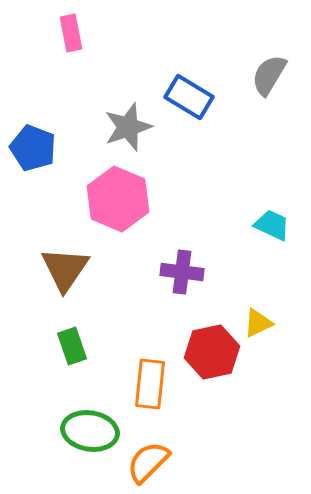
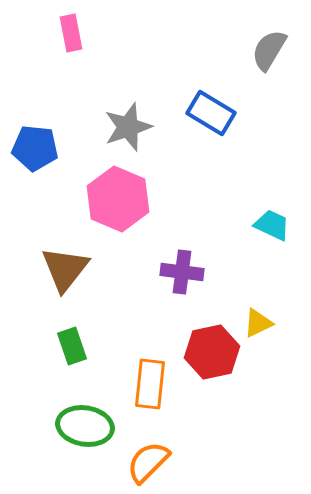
gray semicircle: moved 25 px up
blue rectangle: moved 22 px right, 16 px down
blue pentagon: moved 2 px right; rotated 15 degrees counterclockwise
brown triangle: rotated 4 degrees clockwise
green ellipse: moved 5 px left, 5 px up
